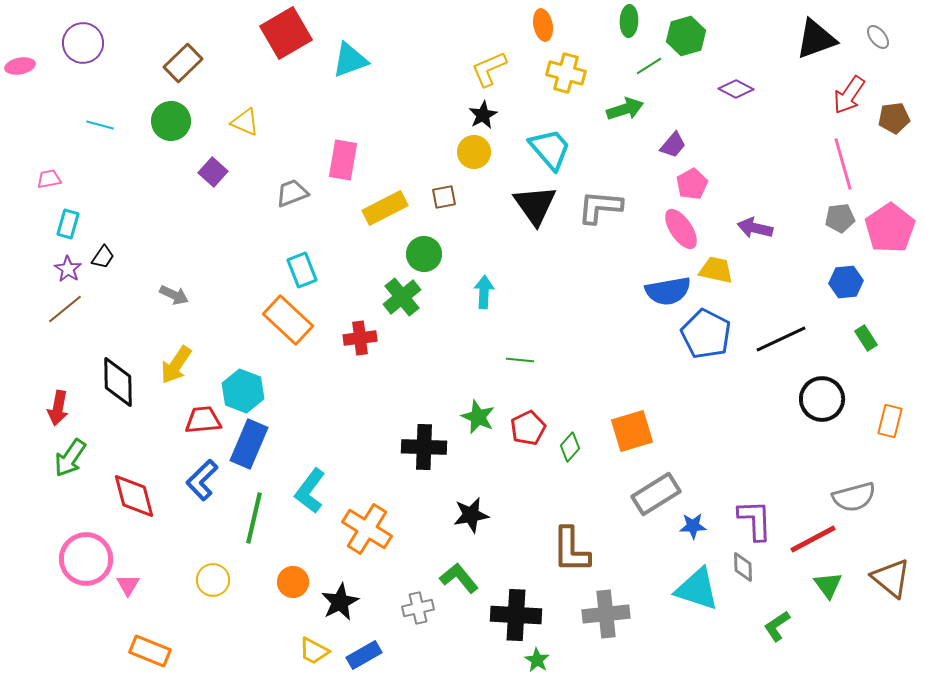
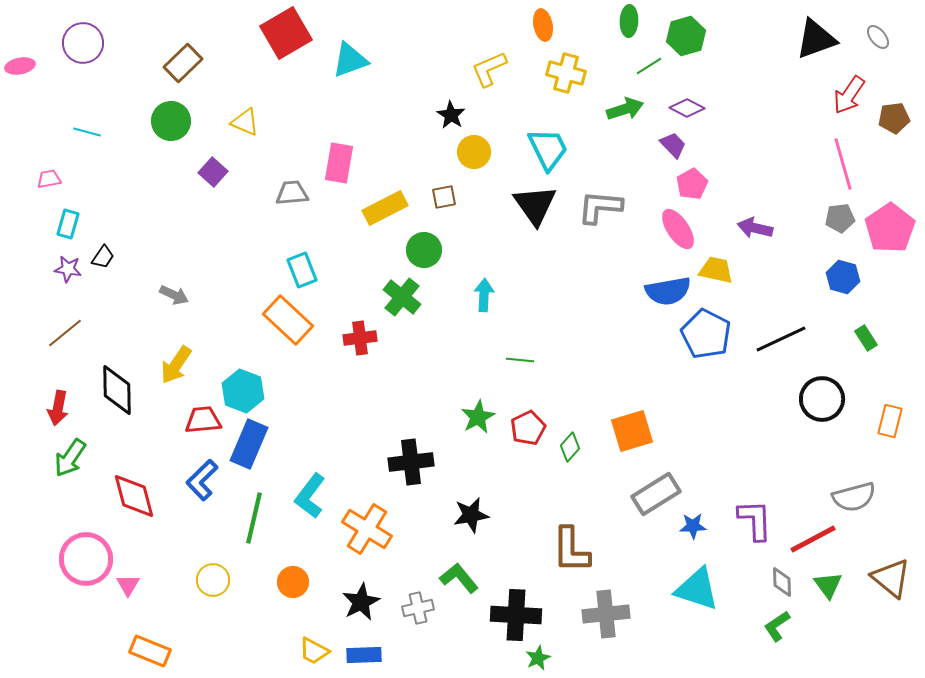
purple diamond at (736, 89): moved 49 px left, 19 px down
black star at (483, 115): moved 32 px left; rotated 12 degrees counterclockwise
cyan line at (100, 125): moved 13 px left, 7 px down
purple trapezoid at (673, 145): rotated 84 degrees counterclockwise
cyan trapezoid at (550, 149): moved 2 px left; rotated 15 degrees clockwise
pink rectangle at (343, 160): moved 4 px left, 3 px down
gray trapezoid at (292, 193): rotated 16 degrees clockwise
pink ellipse at (681, 229): moved 3 px left
green circle at (424, 254): moved 4 px up
purple star at (68, 269): rotated 24 degrees counterclockwise
blue hexagon at (846, 282): moved 3 px left, 5 px up; rotated 20 degrees clockwise
cyan arrow at (484, 292): moved 3 px down
green cross at (402, 297): rotated 12 degrees counterclockwise
brown line at (65, 309): moved 24 px down
black diamond at (118, 382): moved 1 px left, 8 px down
green star at (478, 417): rotated 20 degrees clockwise
black cross at (424, 447): moved 13 px left, 15 px down; rotated 9 degrees counterclockwise
cyan L-shape at (310, 491): moved 5 px down
gray diamond at (743, 567): moved 39 px right, 15 px down
black star at (340, 602): moved 21 px right
blue rectangle at (364, 655): rotated 28 degrees clockwise
green star at (537, 660): moved 1 px right, 2 px up; rotated 15 degrees clockwise
